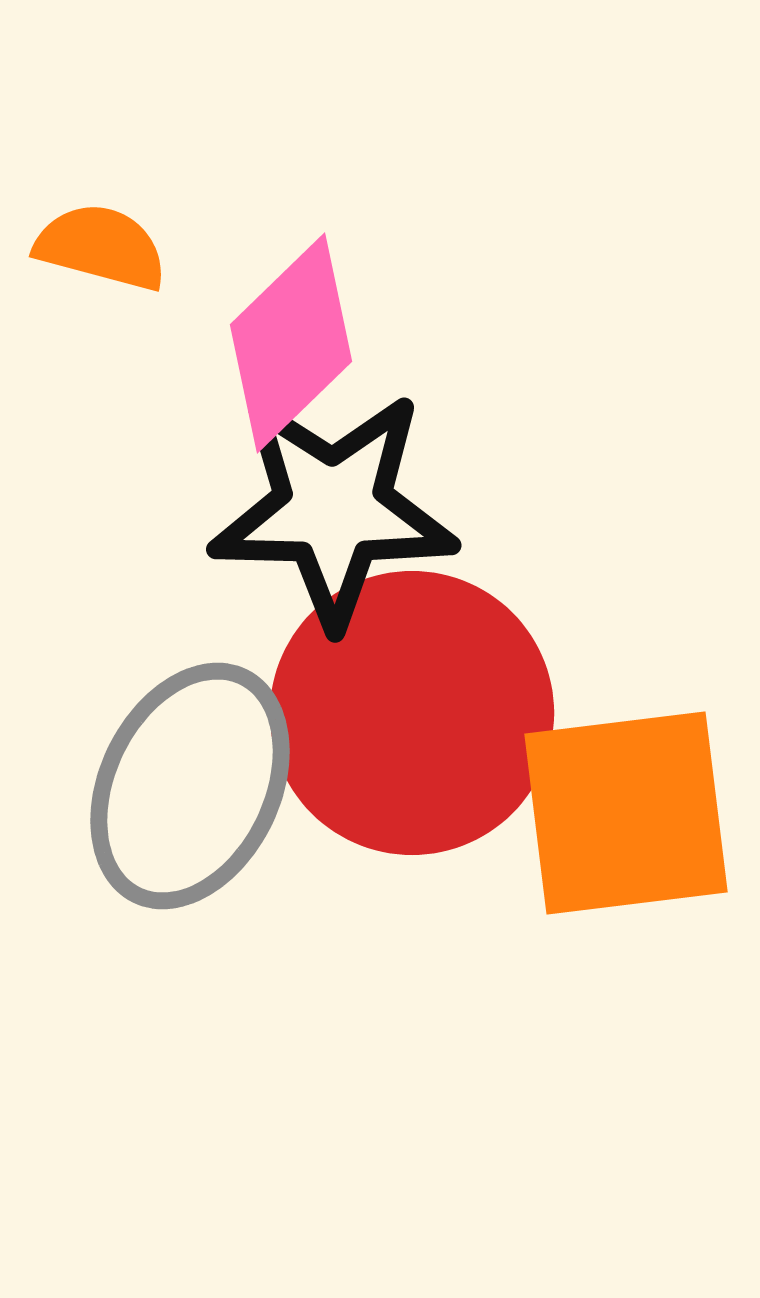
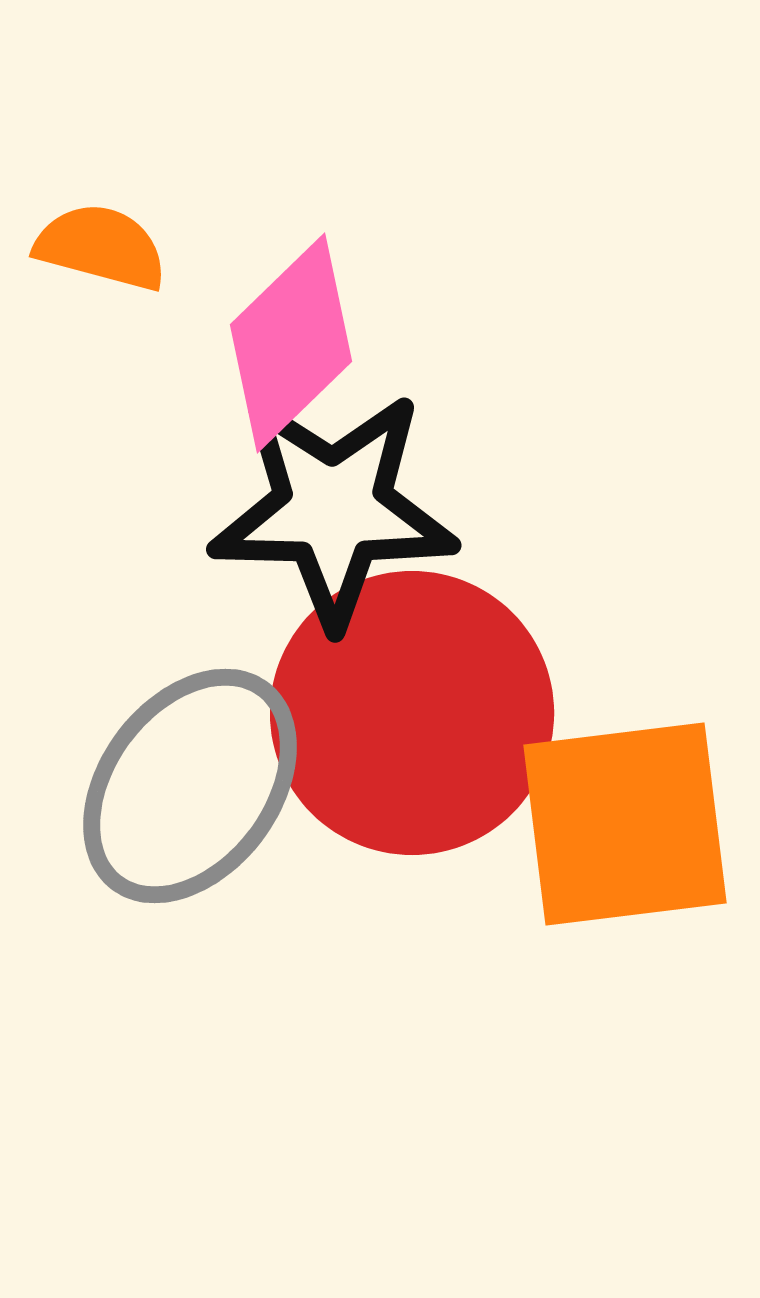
gray ellipse: rotated 11 degrees clockwise
orange square: moved 1 px left, 11 px down
